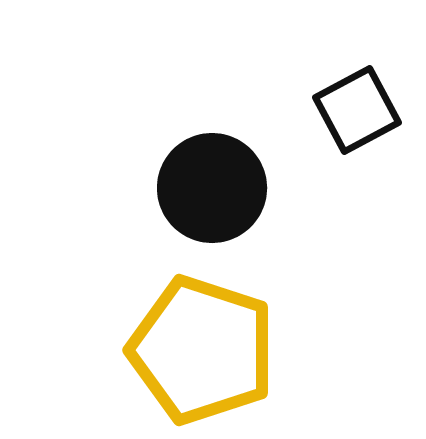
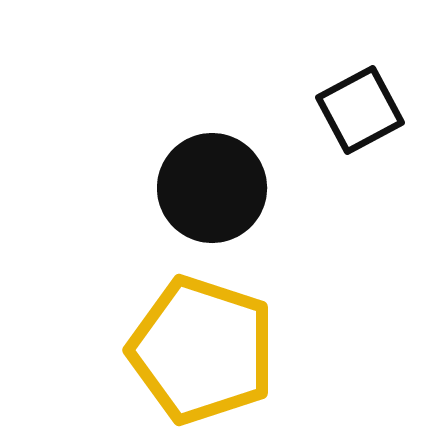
black square: moved 3 px right
